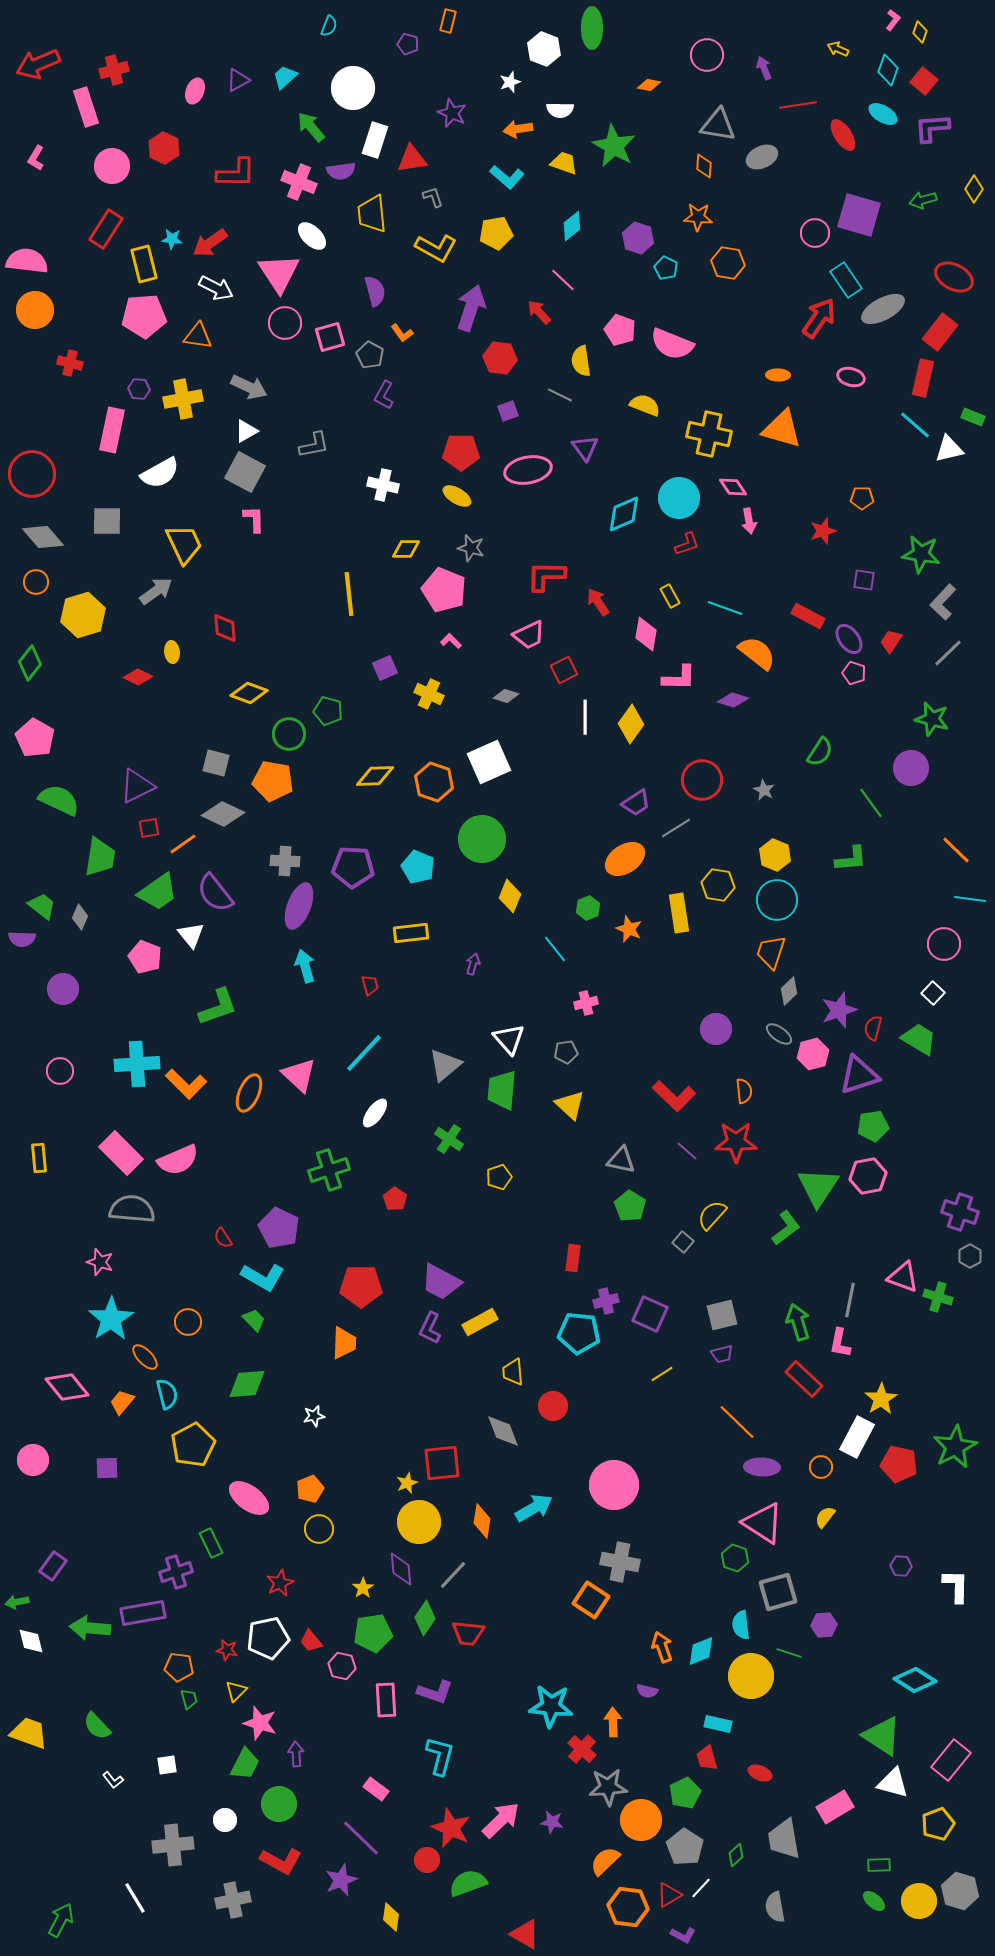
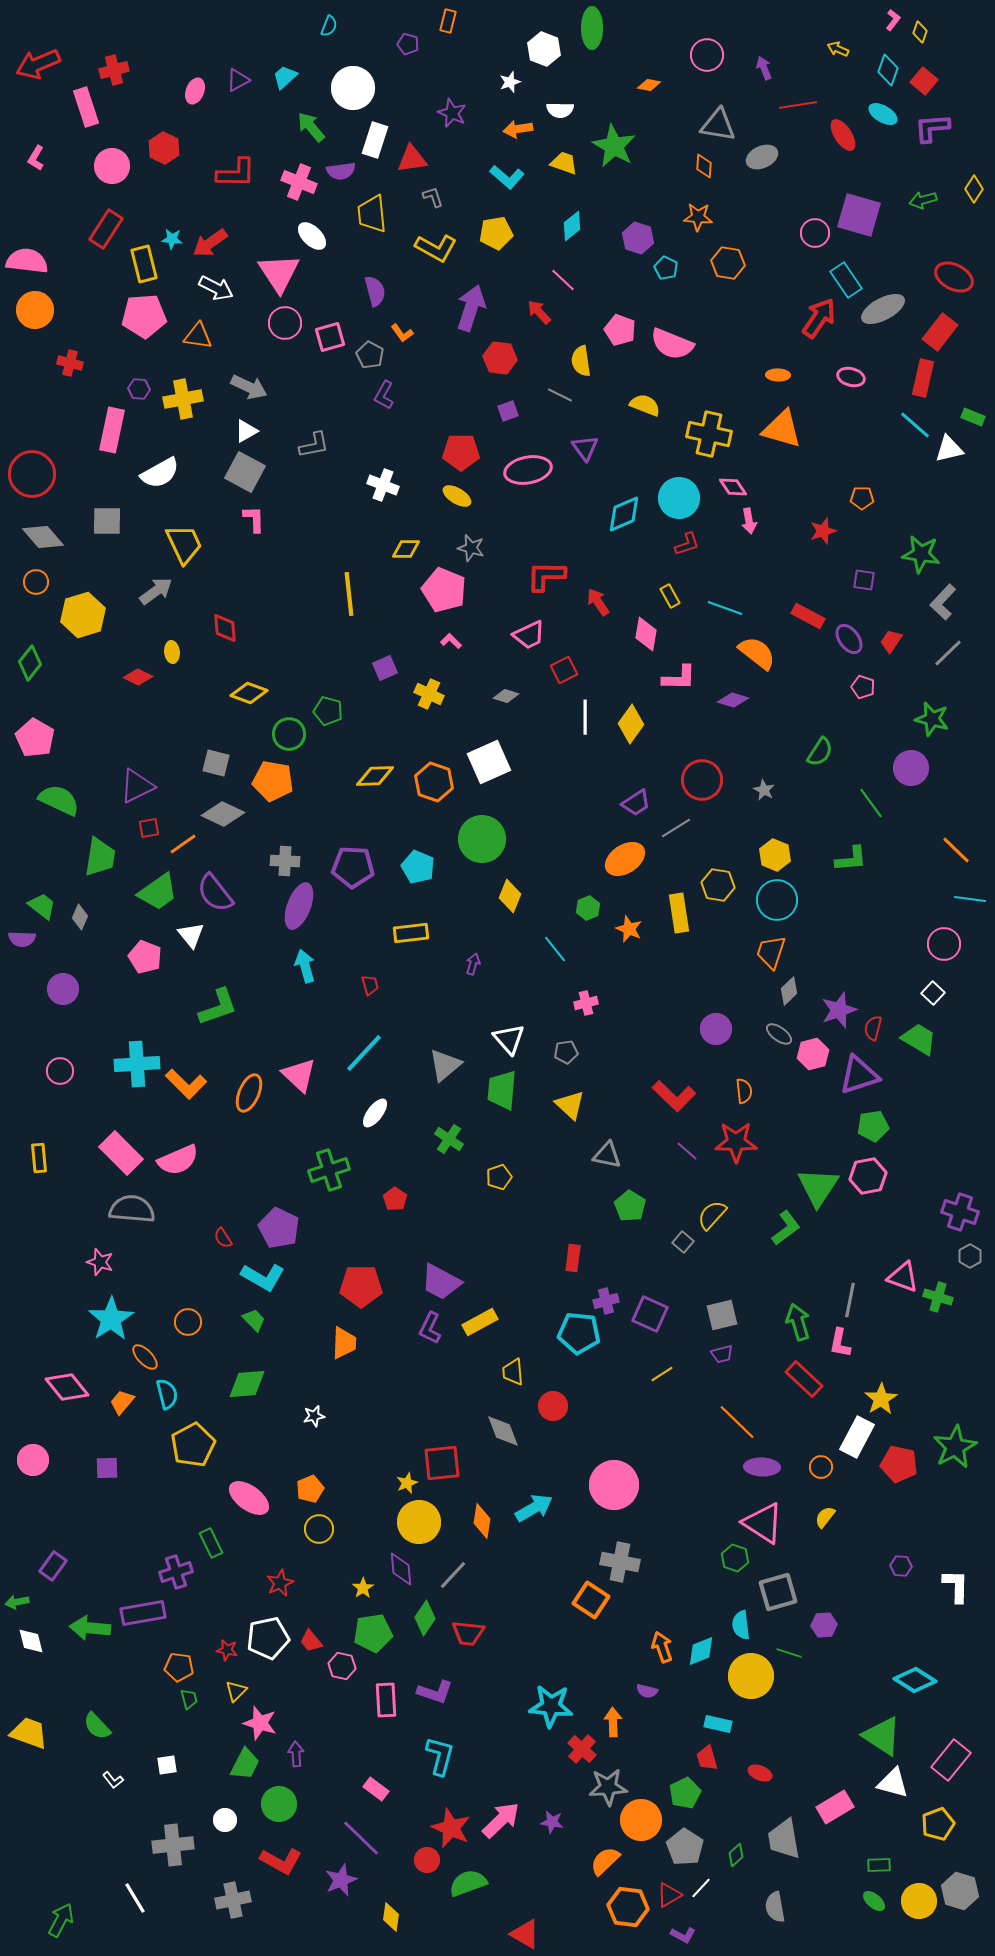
white cross at (383, 485): rotated 8 degrees clockwise
pink pentagon at (854, 673): moved 9 px right, 14 px down
gray triangle at (621, 1160): moved 14 px left, 5 px up
